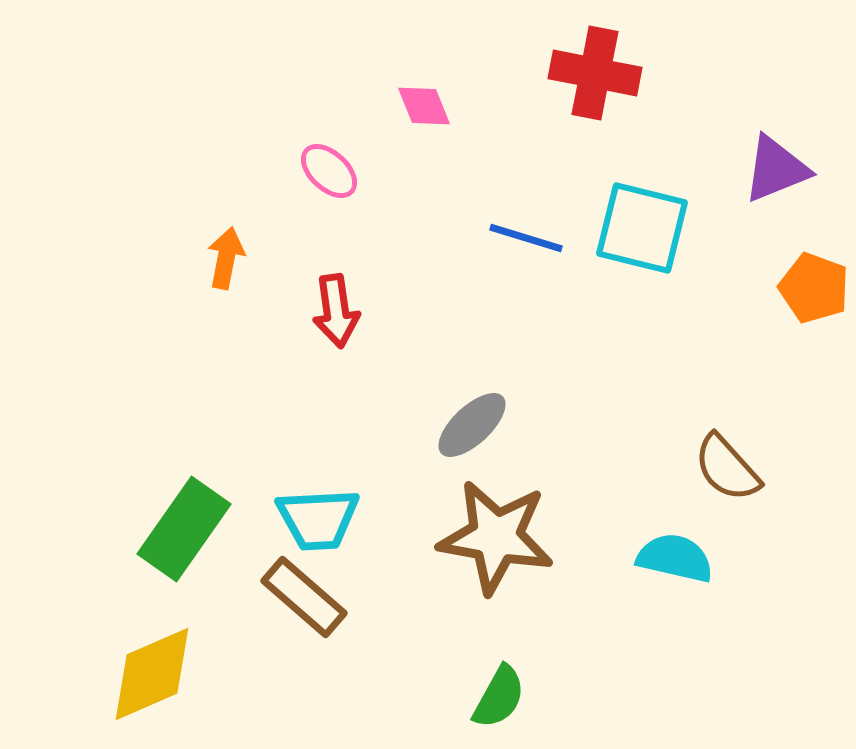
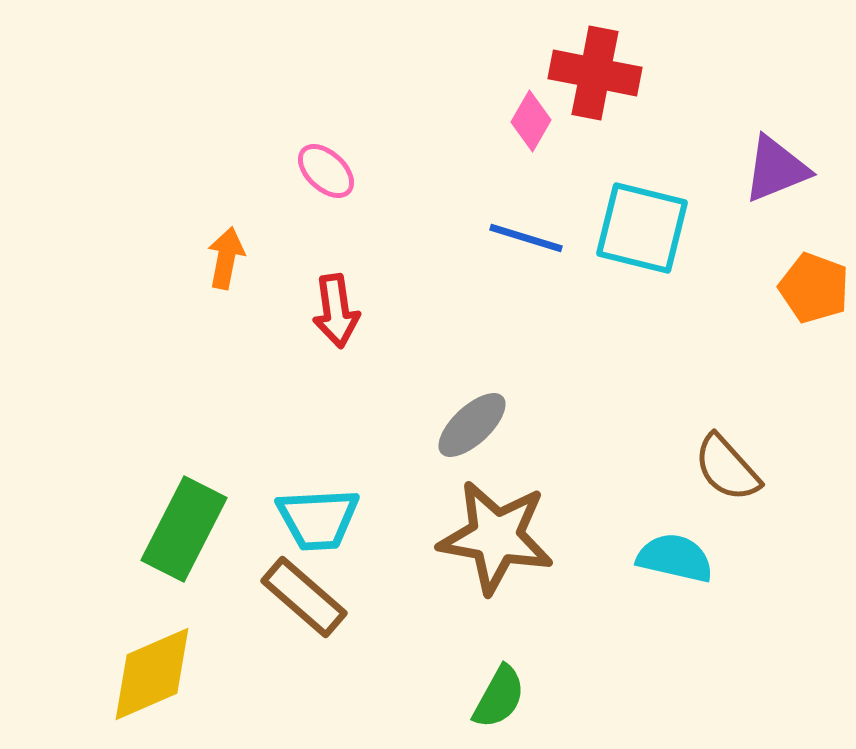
pink diamond: moved 107 px right, 15 px down; rotated 52 degrees clockwise
pink ellipse: moved 3 px left
green rectangle: rotated 8 degrees counterclockwise
